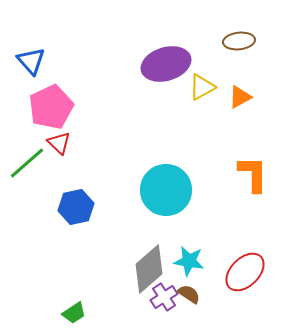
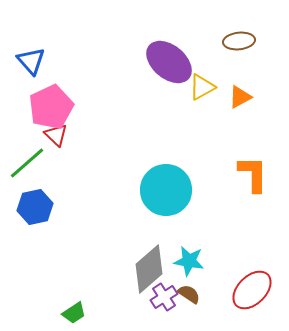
purple ellipse: moved 3 px right, 2 px up; rotated 57 degrees clockwise
red triangle: moved 3 px left, 8 px up
blue hexagon: moved 41 px left
red ellipse: moved 7 px right, 18 px down
